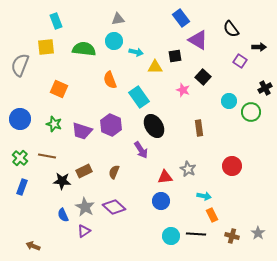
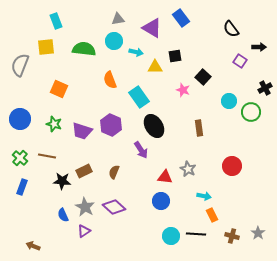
purple triangle at (198, 40): moved 46 px left, 12 px up
red triangle at (165, 177): rotated 14 degrees clockwise
